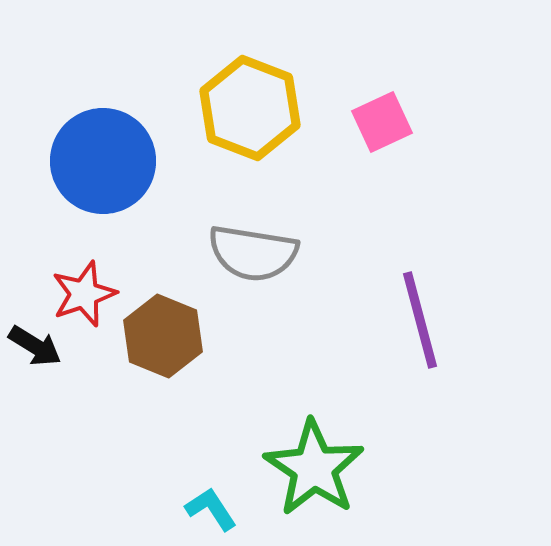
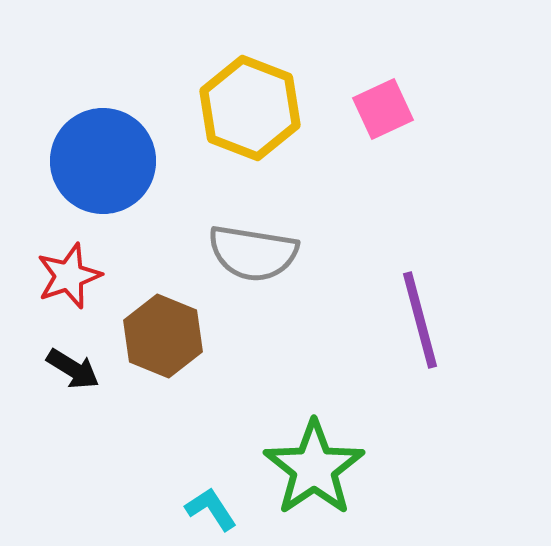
pink square: moved 1 px right, 13 px up
red star: moved 15 px left, 18 px up
black arrow: moved 38 px right, 23 px down
green star: rotated 4 degrees clockwise
